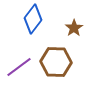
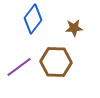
brown star: rotated 30 degrees clockwise
